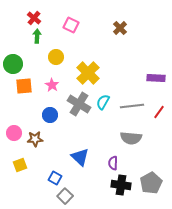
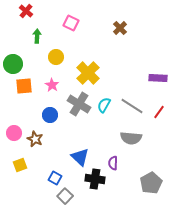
red cross: moved 8 px left, 7 px up
pink square: moved 2 px up
purple rectangle: moved 2 px right
cyan semicircle: moved 1 px right, 3 px down
gray line: rotated 40 degrees clockwise
brown star: rotated 28 degrees clockwise
black cross: moved 26 px left, 6 px up
